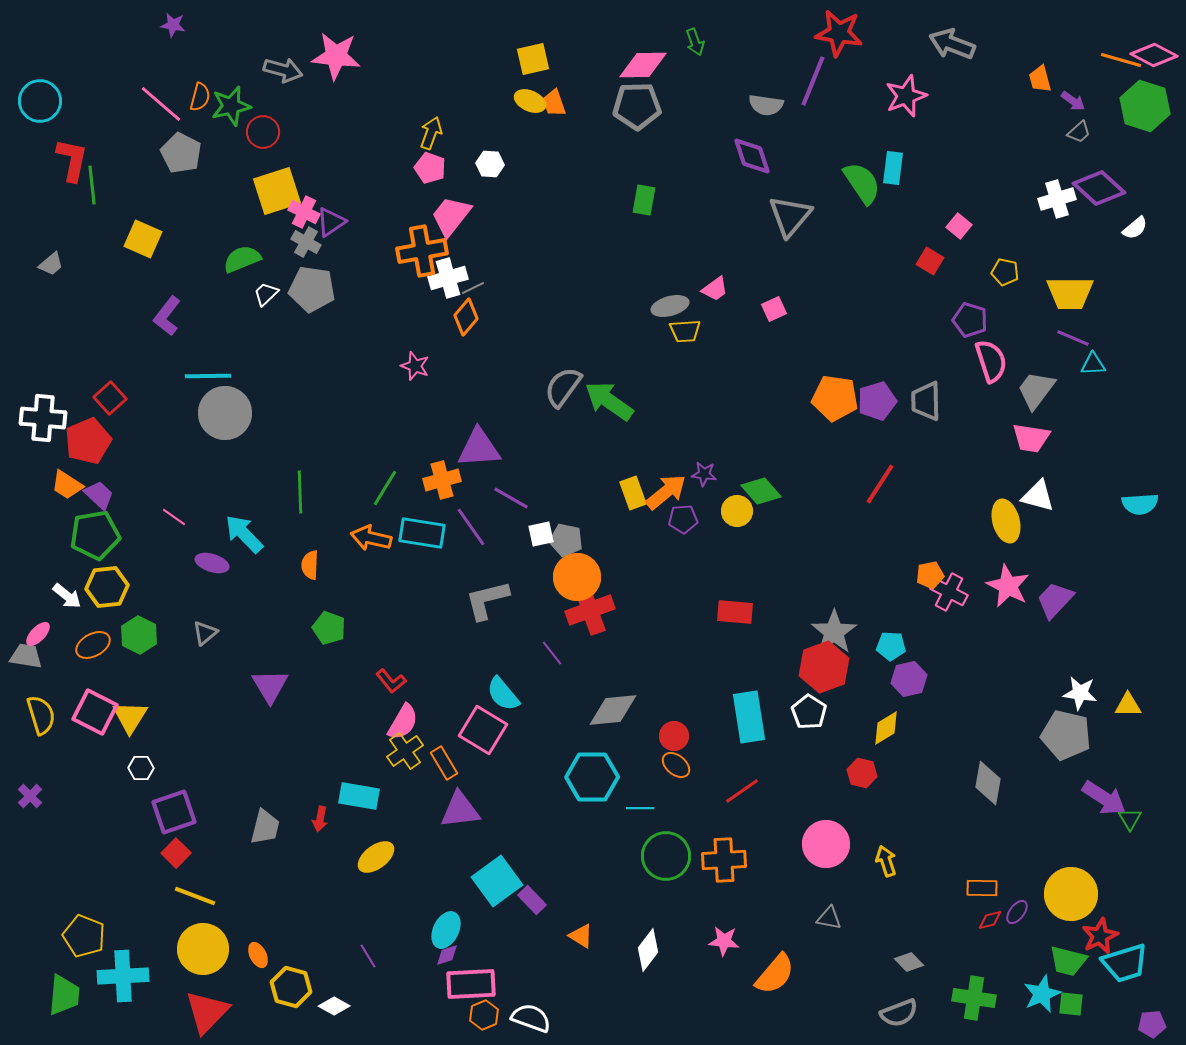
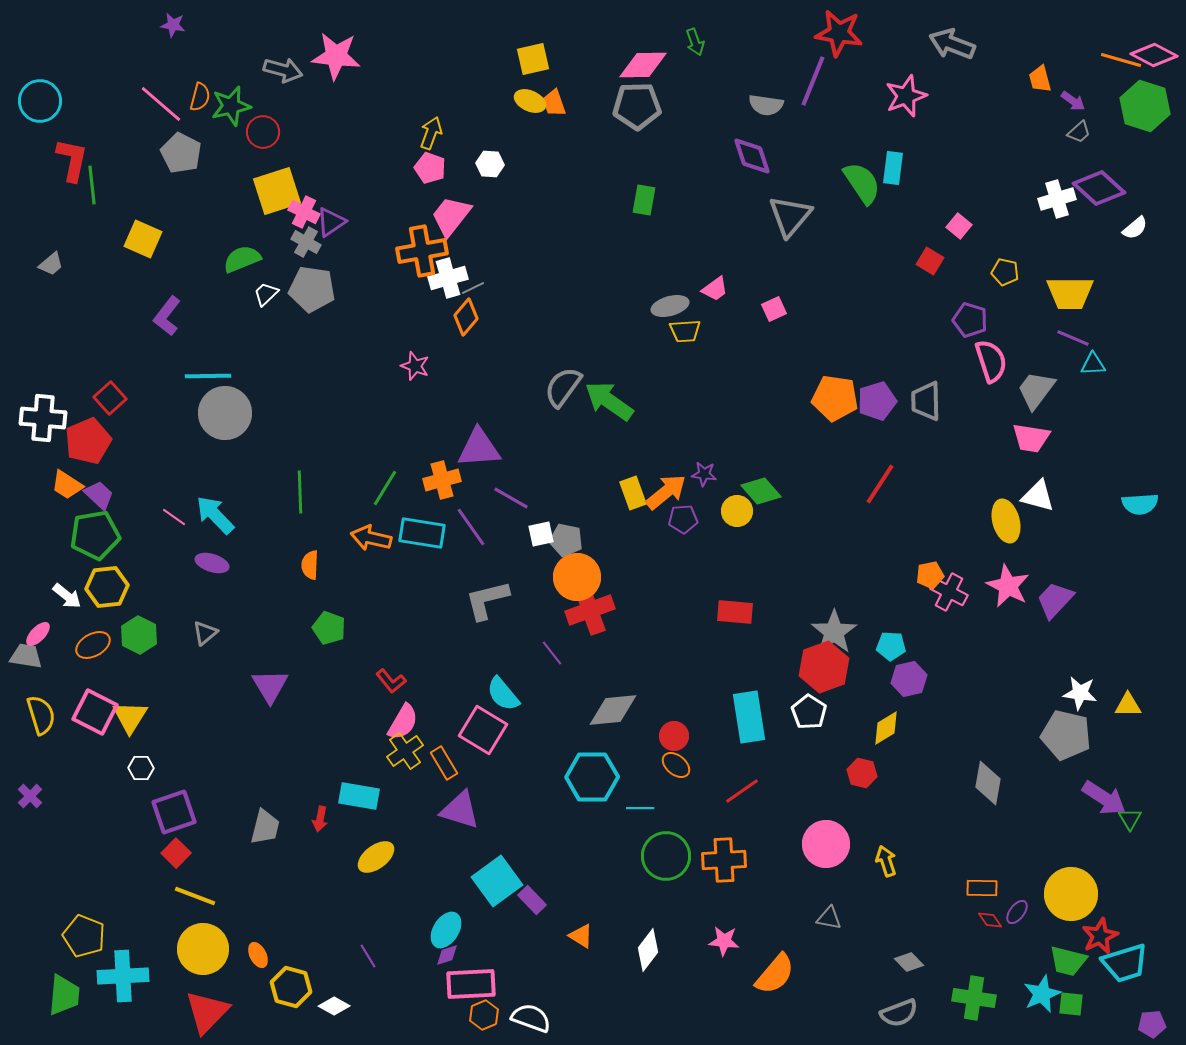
cyan arrow at (244, 534): moved 29 px left, 19 px up
purple triangle at (460, 810): rotated 24 degrees clockwise
red diamond at (990, 920): rotated 70 degrees clockwise
cyan ellipse at (446, 930): rotated 6 degrees clockwise
